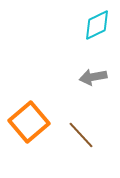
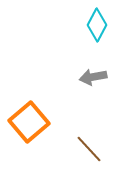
cyan diamond: rotated 36 degrees counterclockwise
brown line: moved 8 px right, 14 px down
